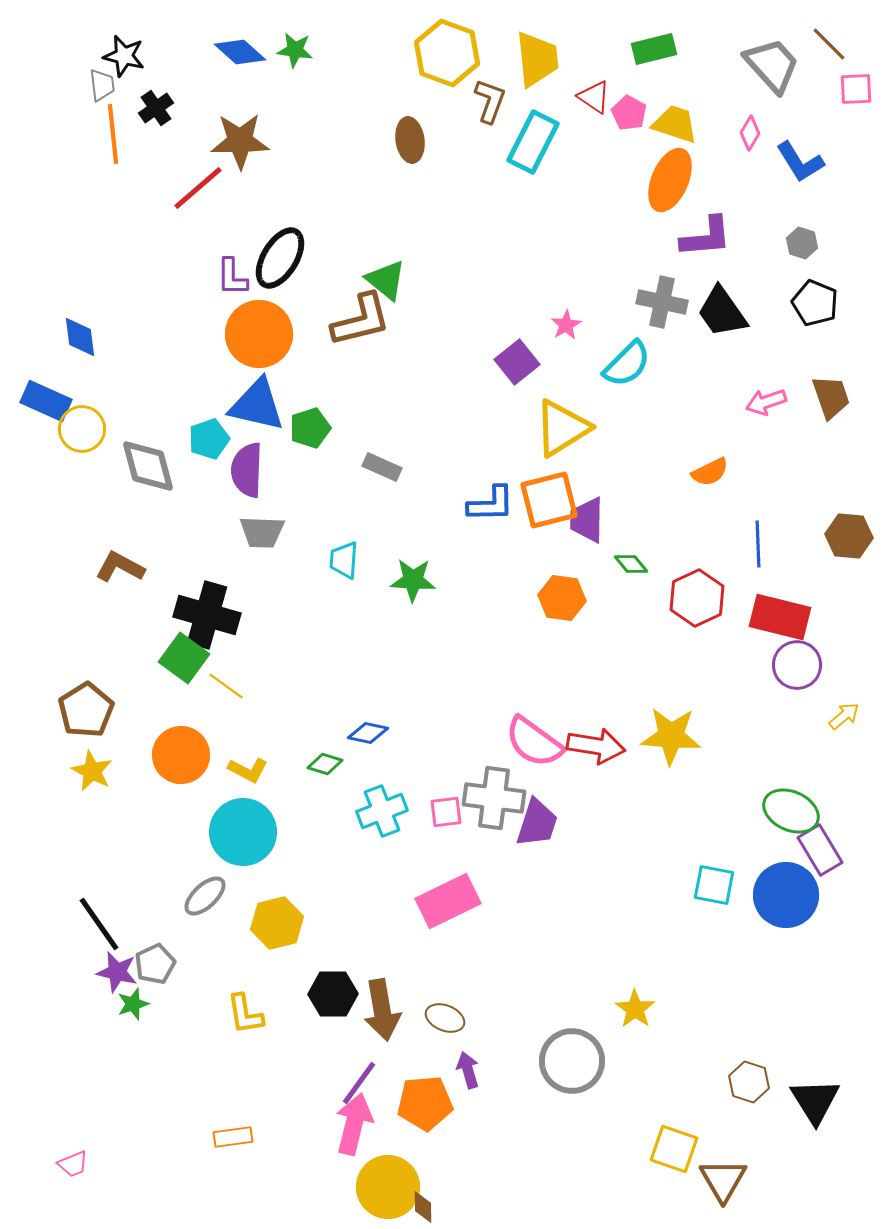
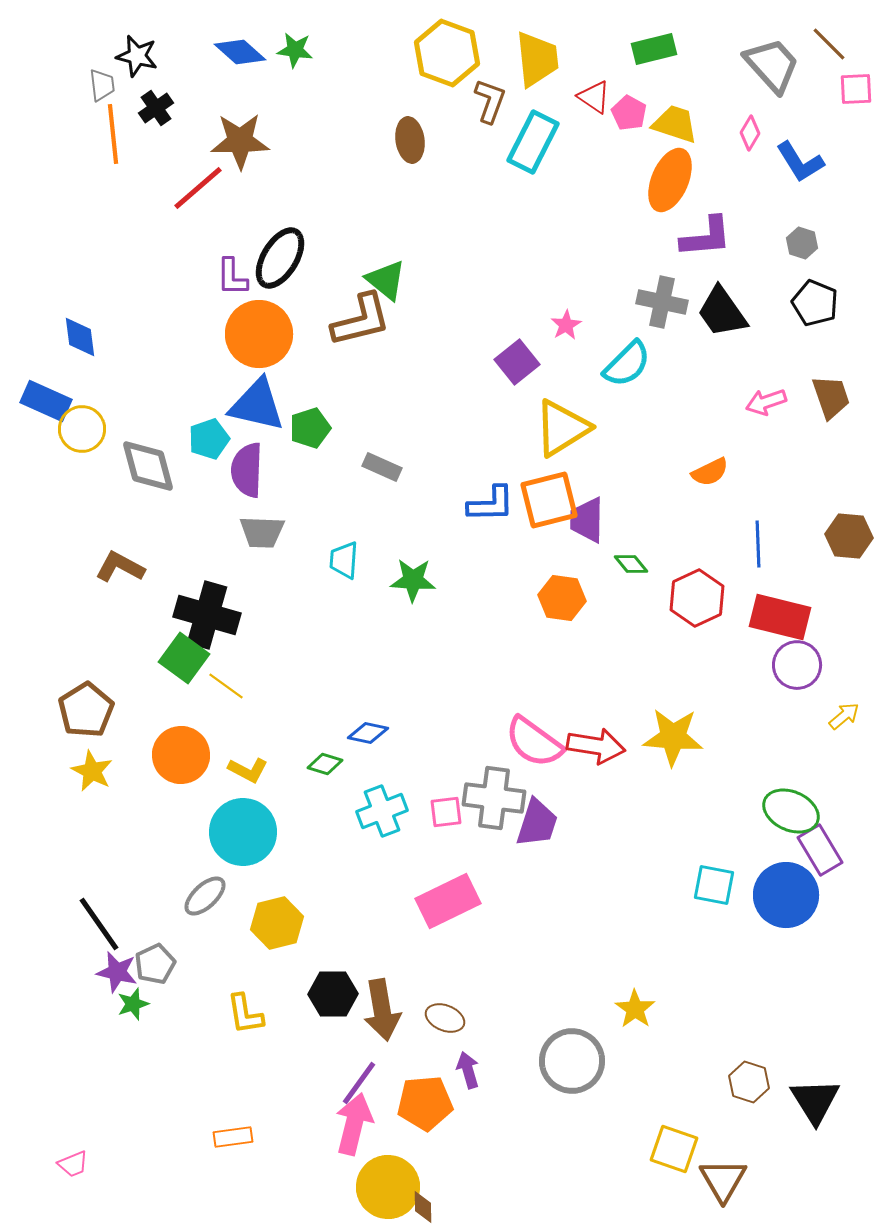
black star at (124, 56): moved 13 px right
yellow star at (671, 736): moved 2 px right, 1 px down
